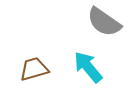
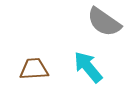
brown trapezoid: rotated 12 degrees clockwise
